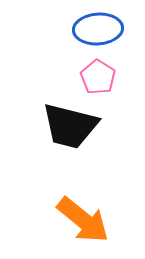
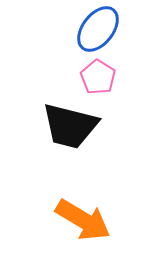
blue ellipse: rotated 48 degrees counterclockwise
orange arrow: rotated 8 degrees counterclockwise
